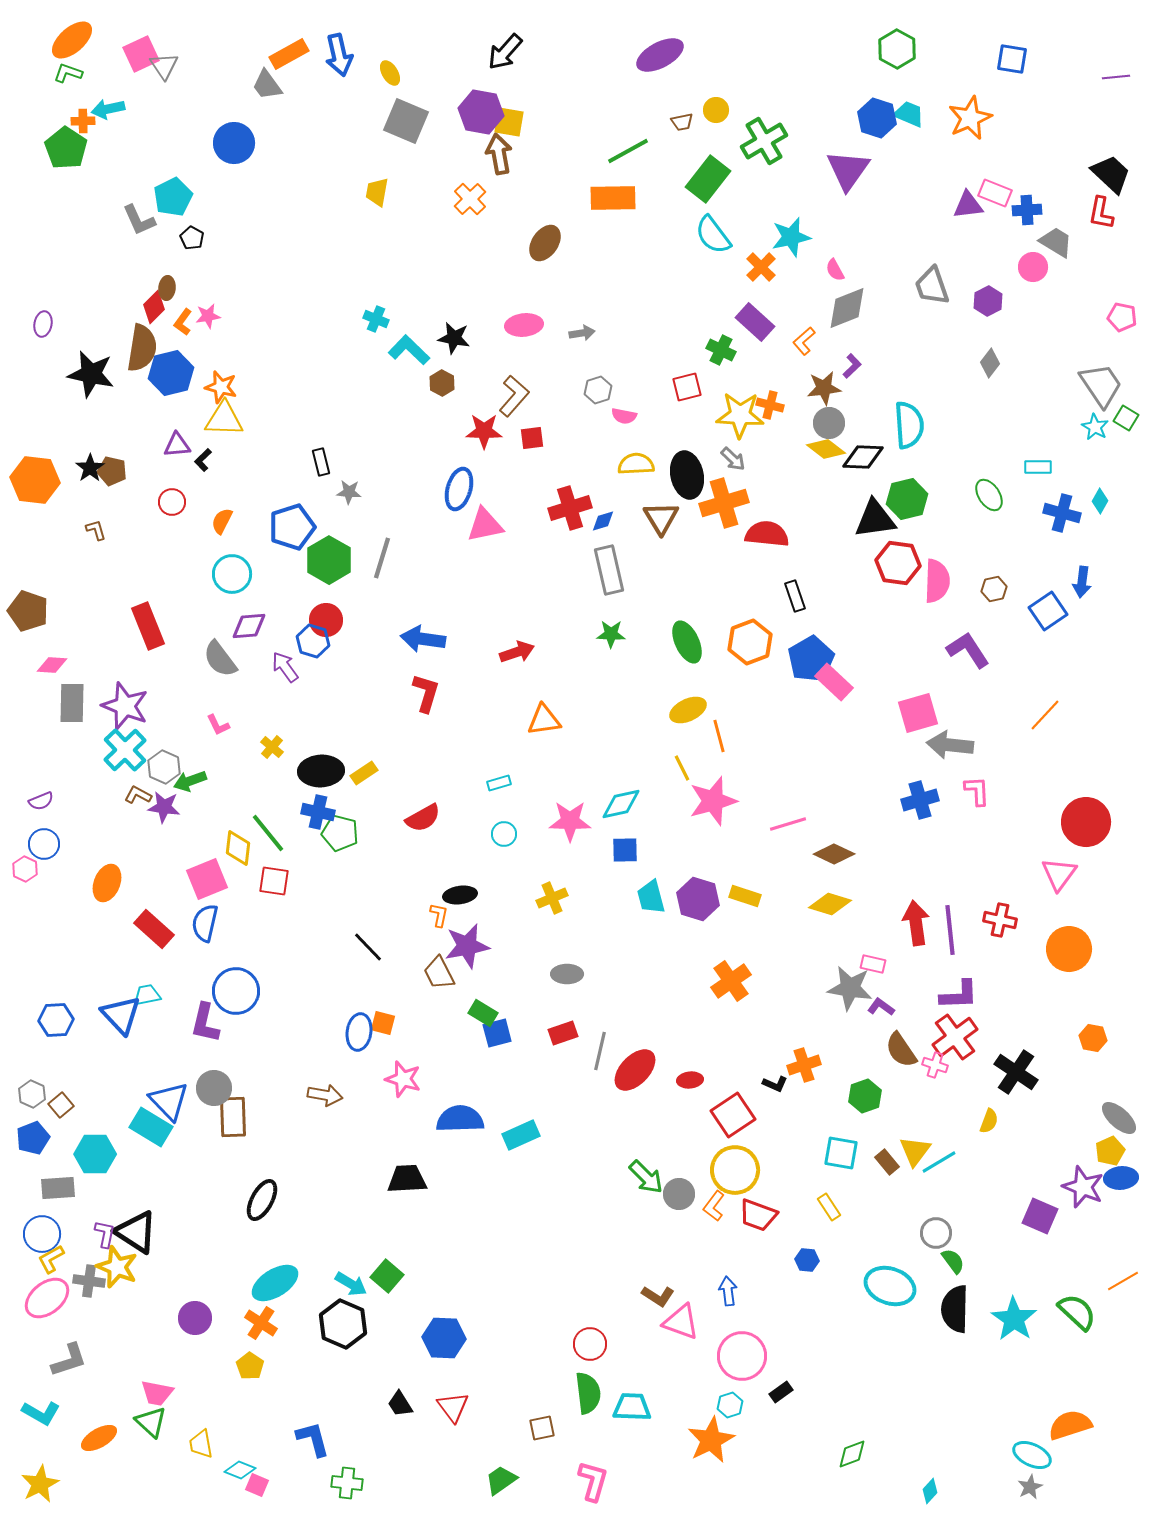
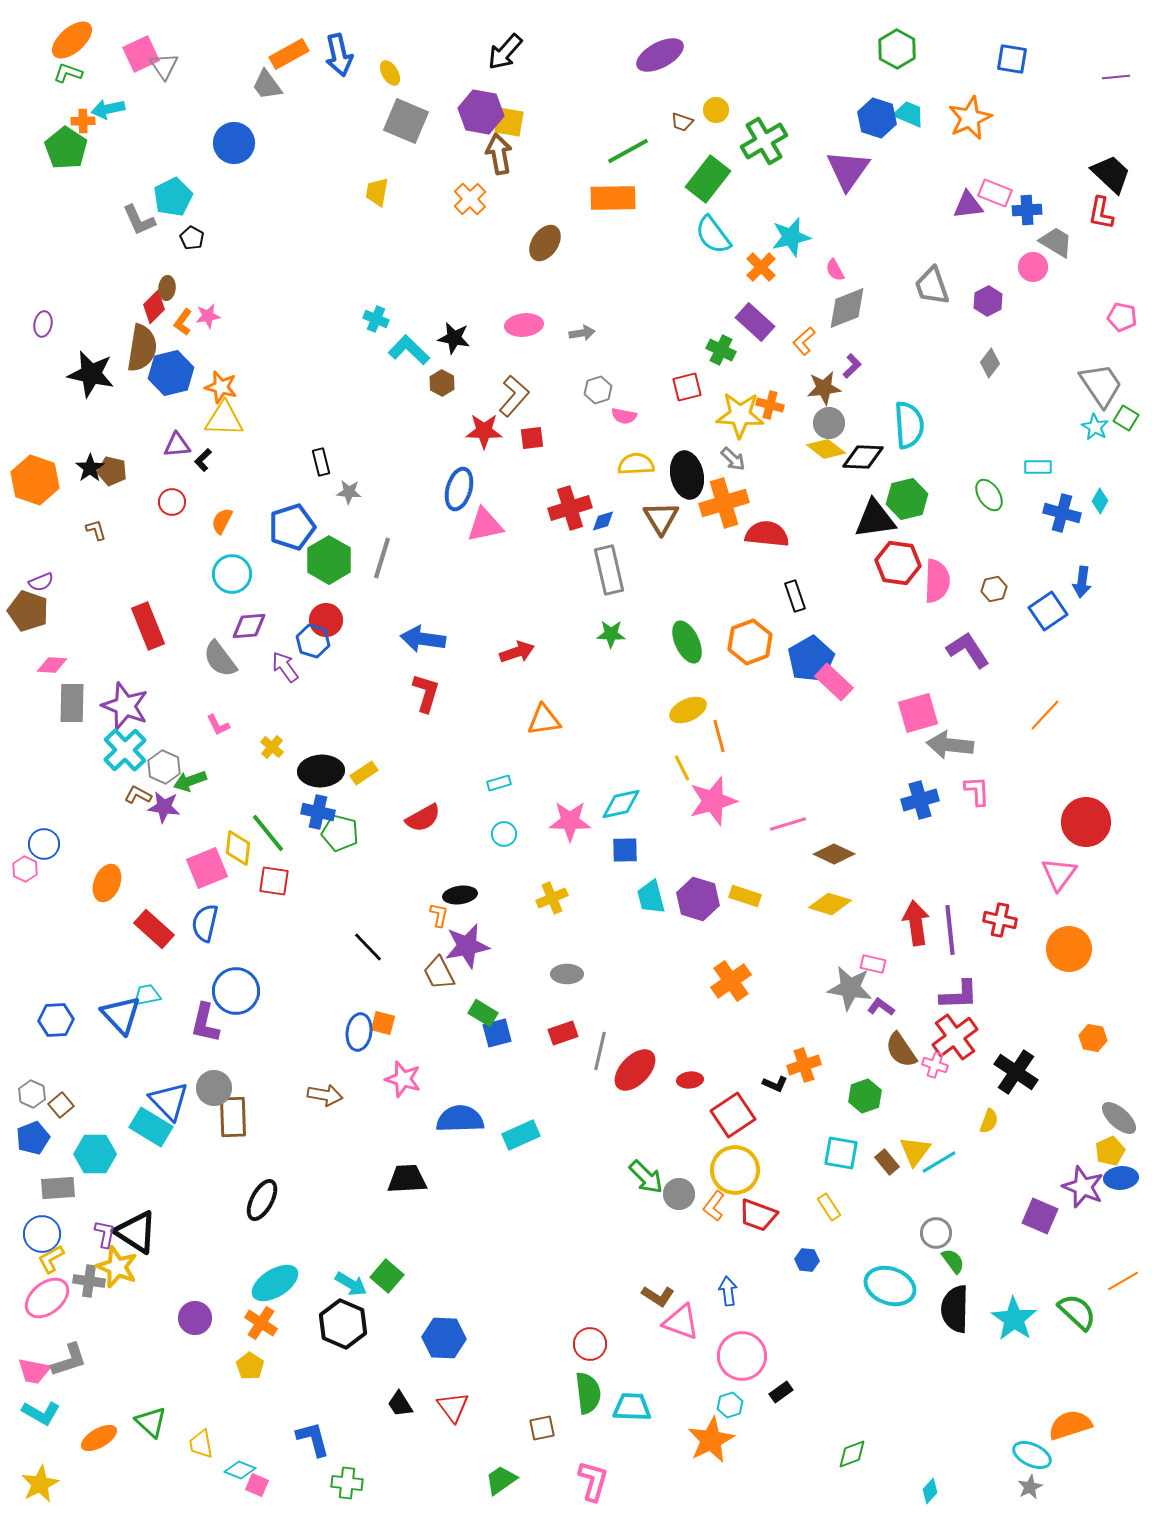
brown trapezoid at (682, 122): rotated 30 degrees clockwise
orange hexagon at (35, 480): rotated 12 degrees clockwise
purple semicircle at (41, 801): moved 219 px up
pink square at (207, 879): moved 11 px up
pink trapezoid at (157, 1393): moved 123 px left, 22 px up
